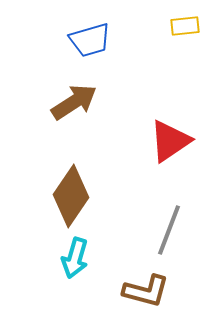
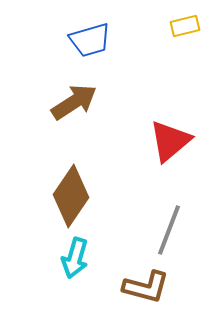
yellow rectangle: rotated 8 degrees counterclockwise
red triangle: rotated 6 degrees counterclockwise
brown L-shape: moved 4 px up
